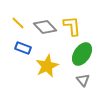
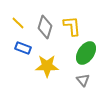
gray diamond: rotated 60 degrees clockwise
green ellipse: moved 4 px right, 1 px up
yellow star: rotated 25 degrees clockwise
